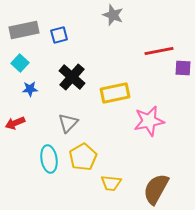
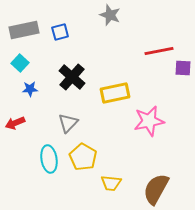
gray star: moved 3 px left
blue square: moved 1 px right, 3 px up
yellow pentagon: rotated 12 degrees counterclockwise
